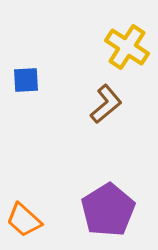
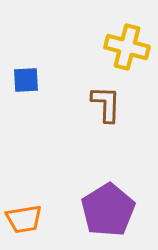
yellow cross: rotated 18 degrees counterclockwise
brown L-shape: rotated 48 degrees counterclockwise
orange trapezoid: moved 1 px up; rotated 51 degrees counterclockwise
